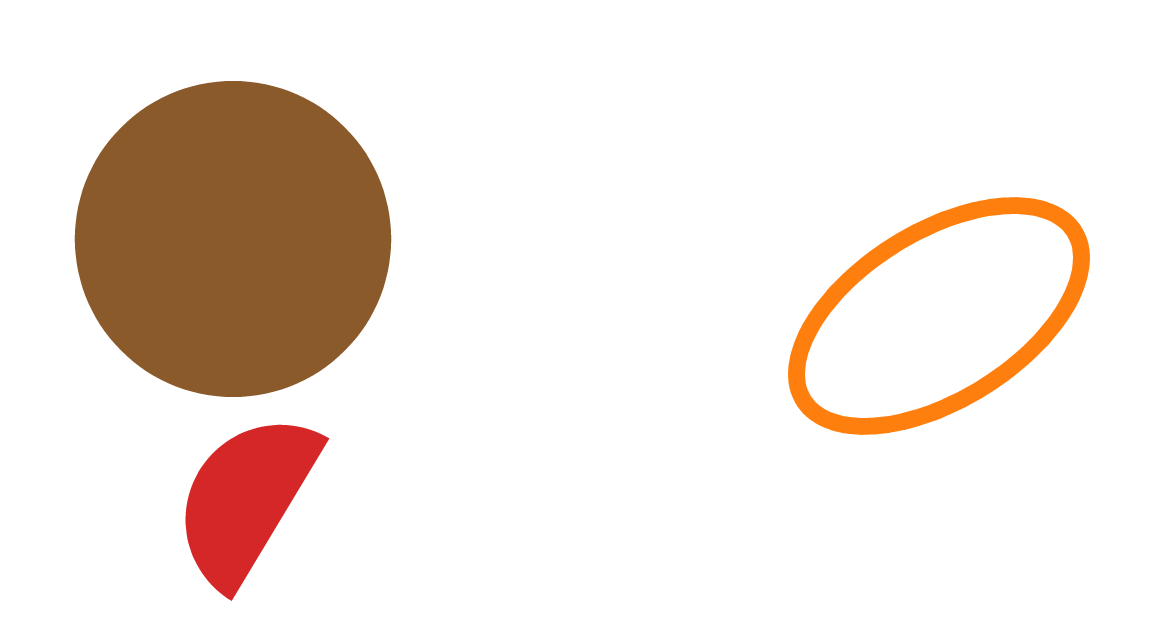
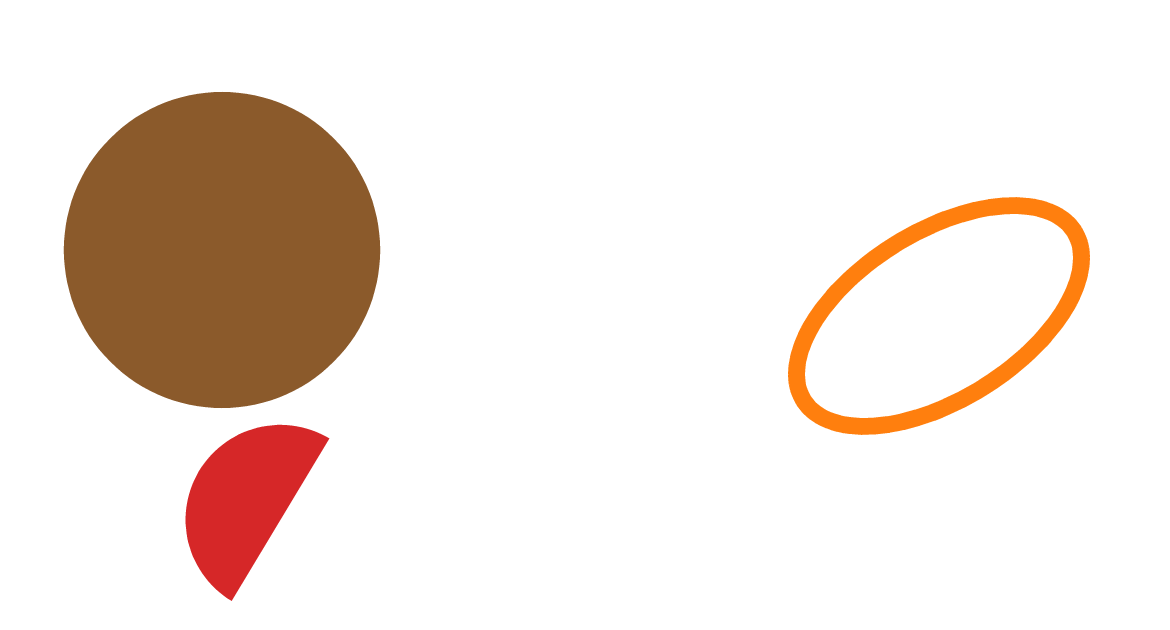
brown circle: moved 11 px left, 11 px down
